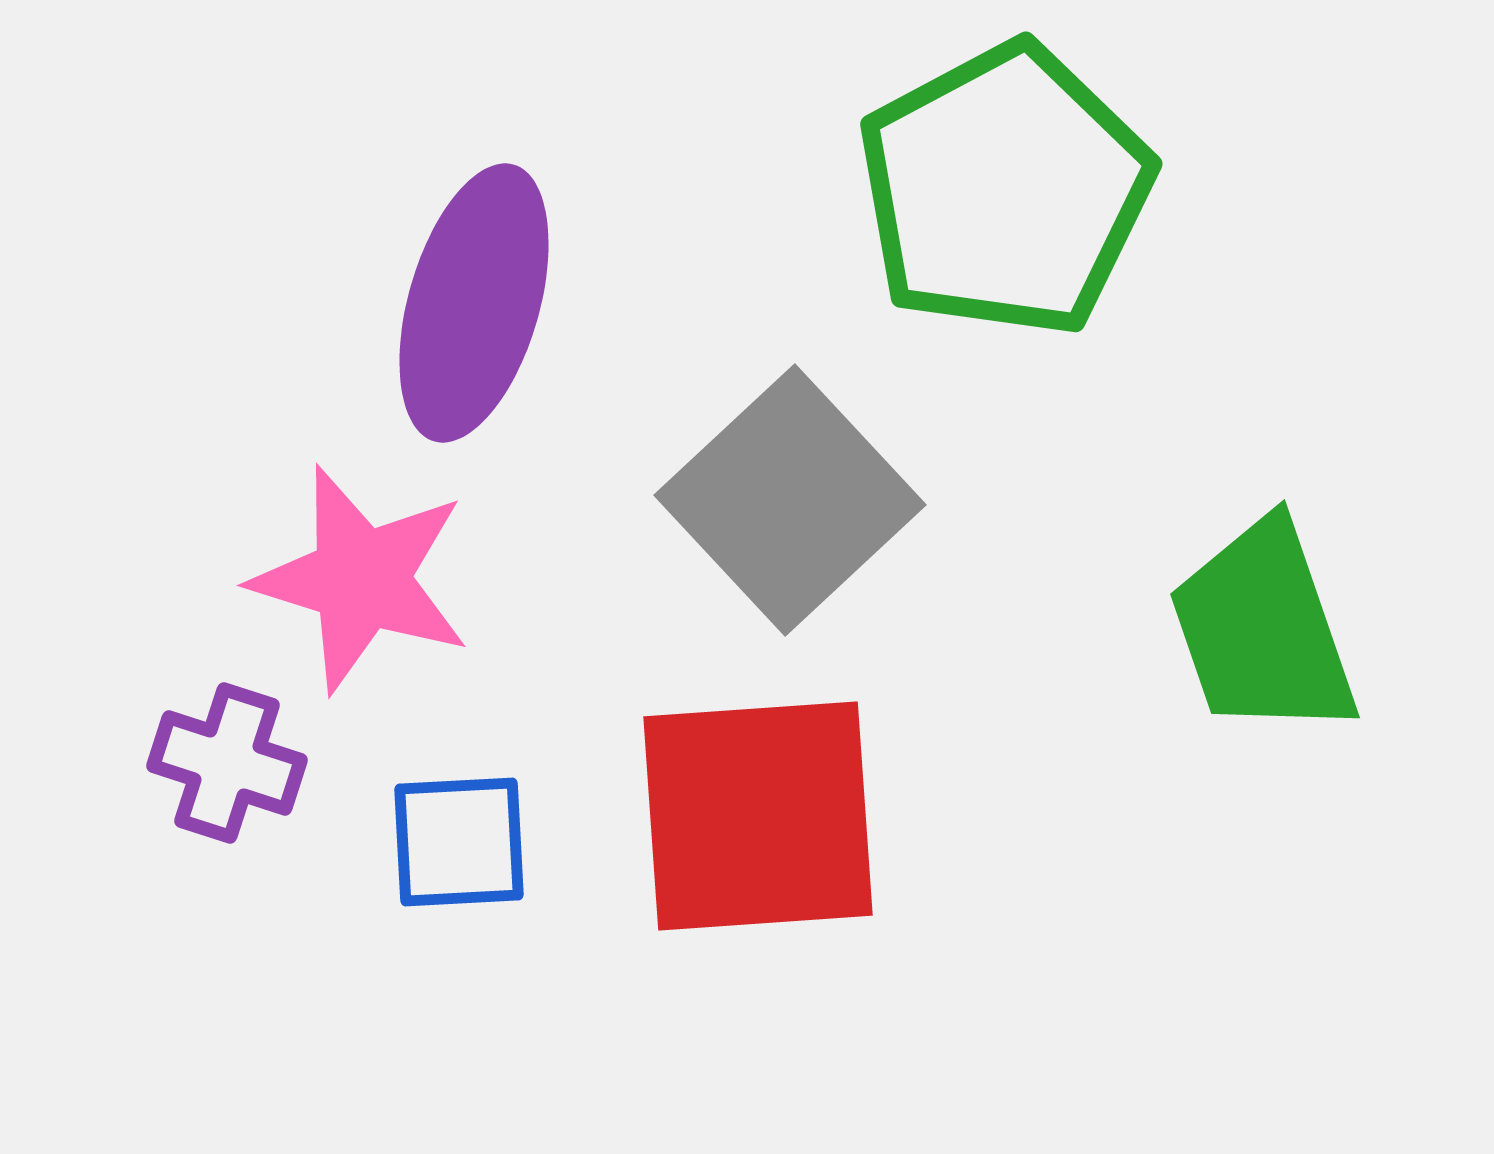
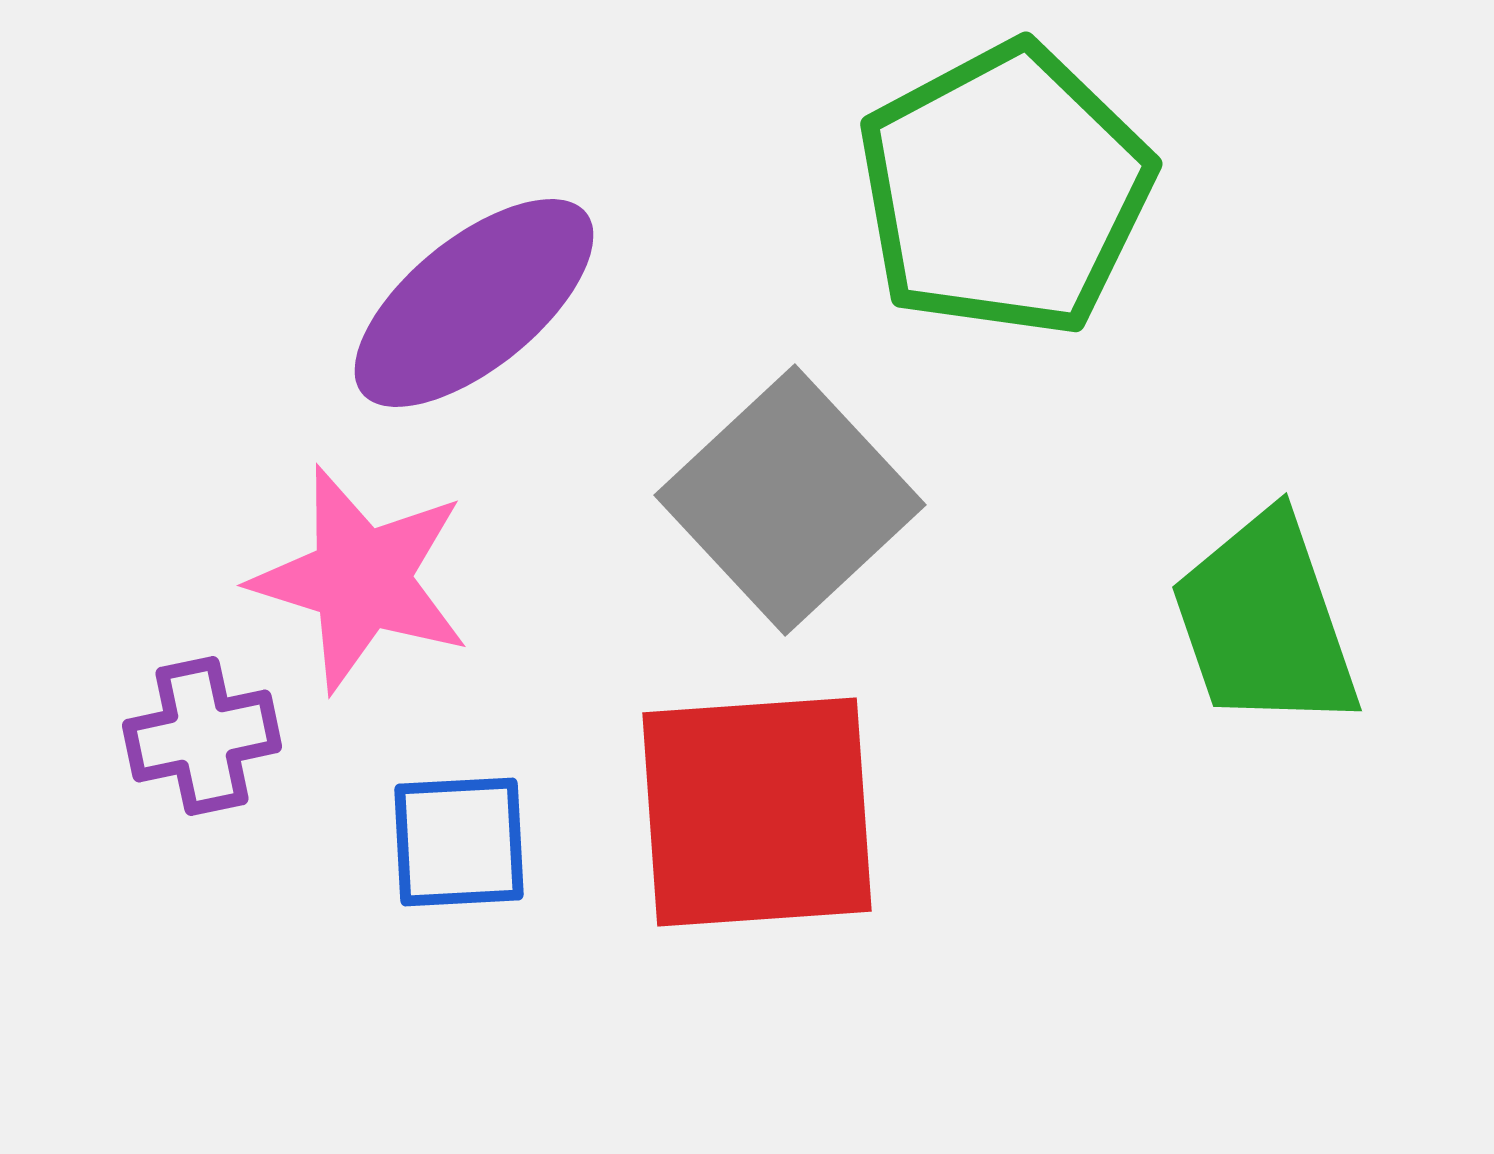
purple ellipse: rotated 35 degrees clockwise
green trapezoid: moved 2 px right, 7 px up
purple cross: moved 25 px left, 27 px up; rotated 30 degrees counterclockwise
red square: moved 1 px left, 4 px up
